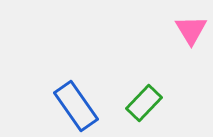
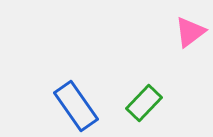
pink triangle: moved 1 px left, 2 px down; rotated 24 degrees clockwise
